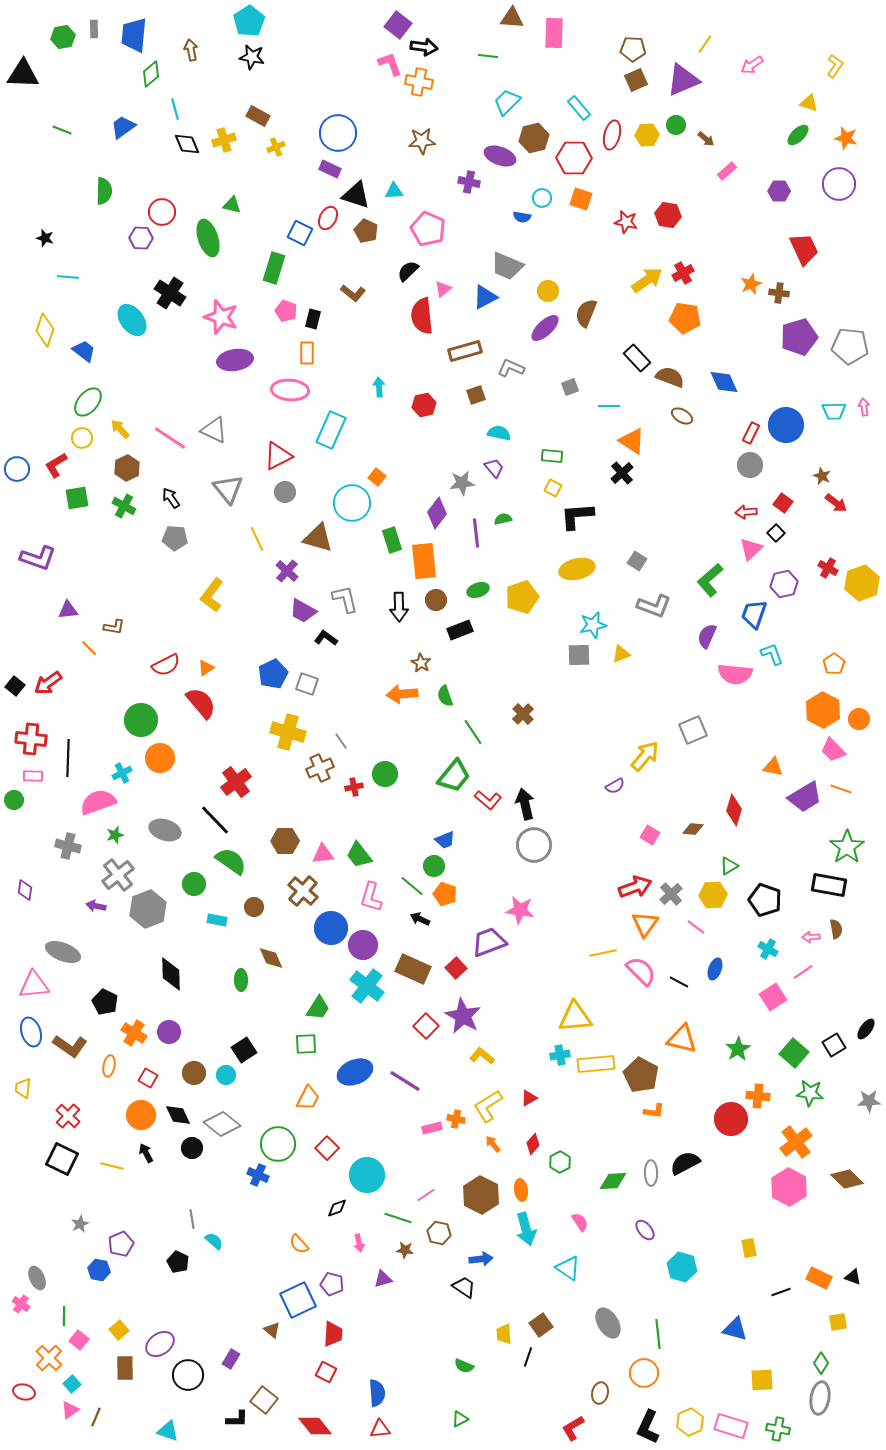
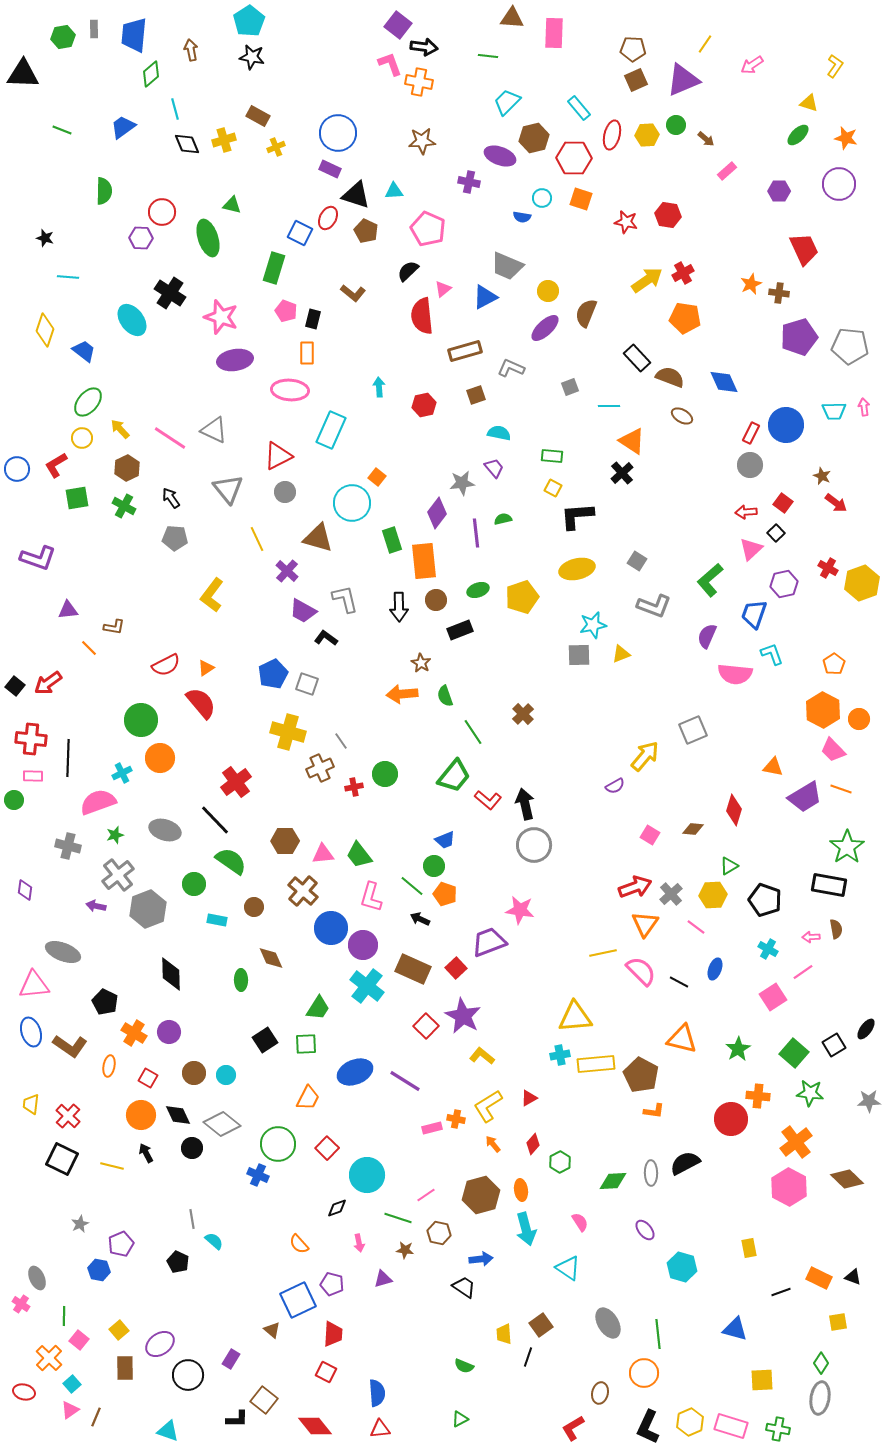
black square at (244, 1050): moved 21 px right, 10 px up
yellow trapezoid at (23, 1088): moved 8 px right, 16 px down
brown hexagon at (481, 1195): rotated 18 degrees clockwise
